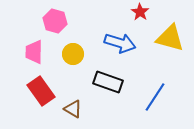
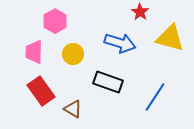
pink hexagon: rotated 15 degrees clockwise
